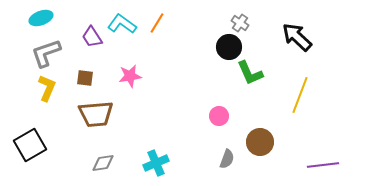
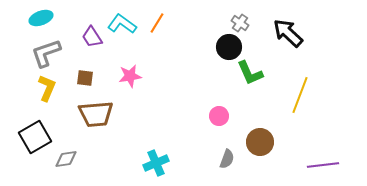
black arrow: moved 9 px left, 4 px up
black square: moved 5 px right, 8 px up
gray diamond: moved 37 px left, 4 px up
